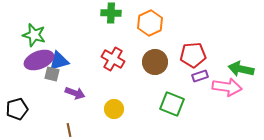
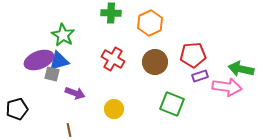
green star: moved 29 px right; rotated 15 degrees clockwise
